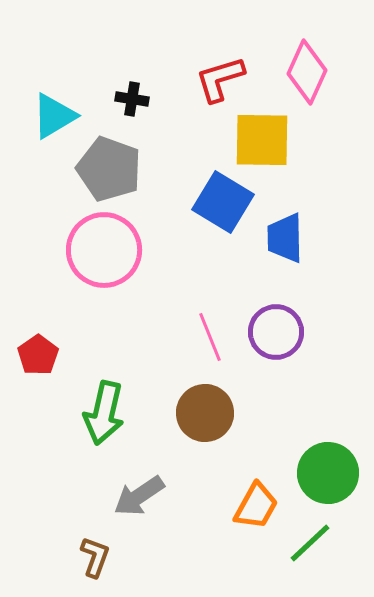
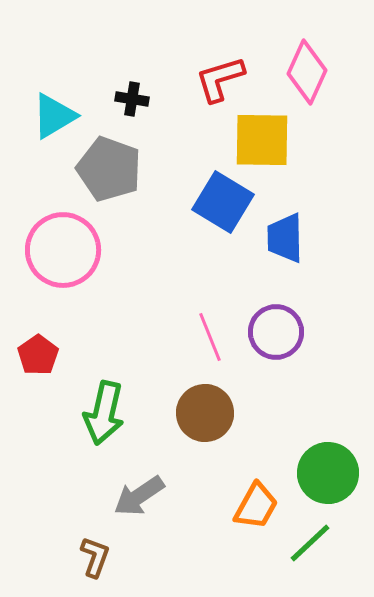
pink circle: moved 41 px left
